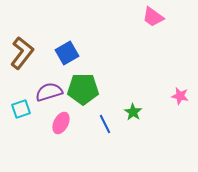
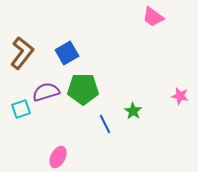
purple semicircle: moved 3 px left
green star: moved 1 px up
pink ellipse: moved 3 px left, 34 px down
